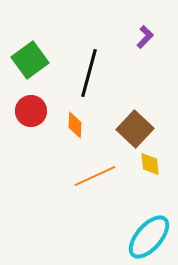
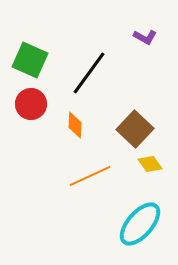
purple L-shape: rotated 75 degrees clockwise
green square: rotated 30 degrees counterclockwise
black line: rotated 21 degrees clockwise
red circle: moved 7 px up
yellow diamond: rotated 30 degrees counterclockwise
orange line: moved 5 px left
cyan ellipse: moved 9 px left, 13 px up
